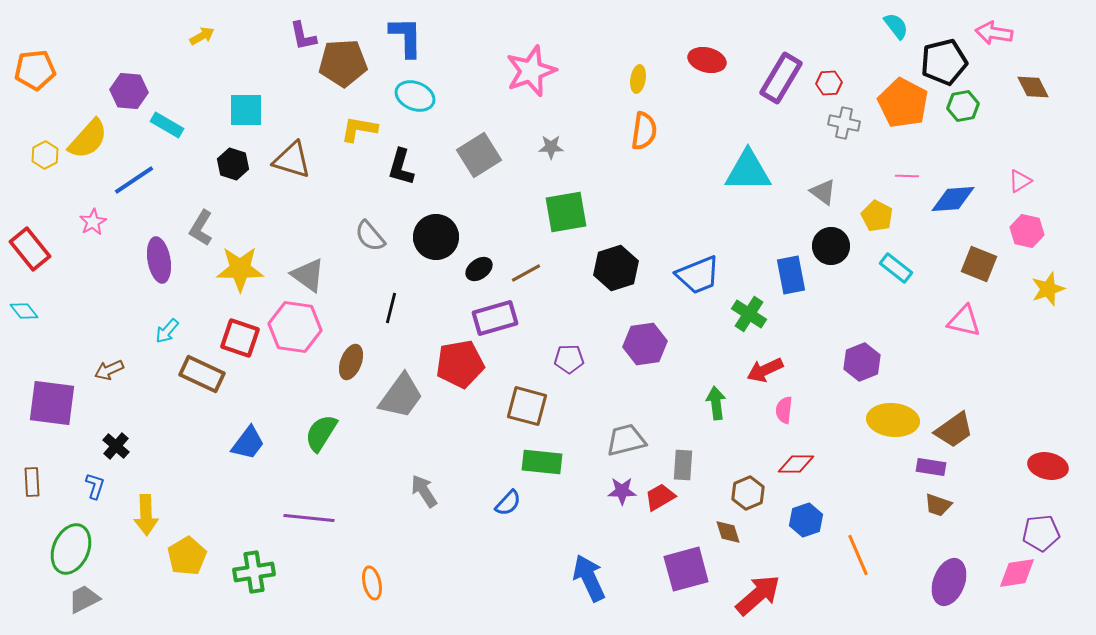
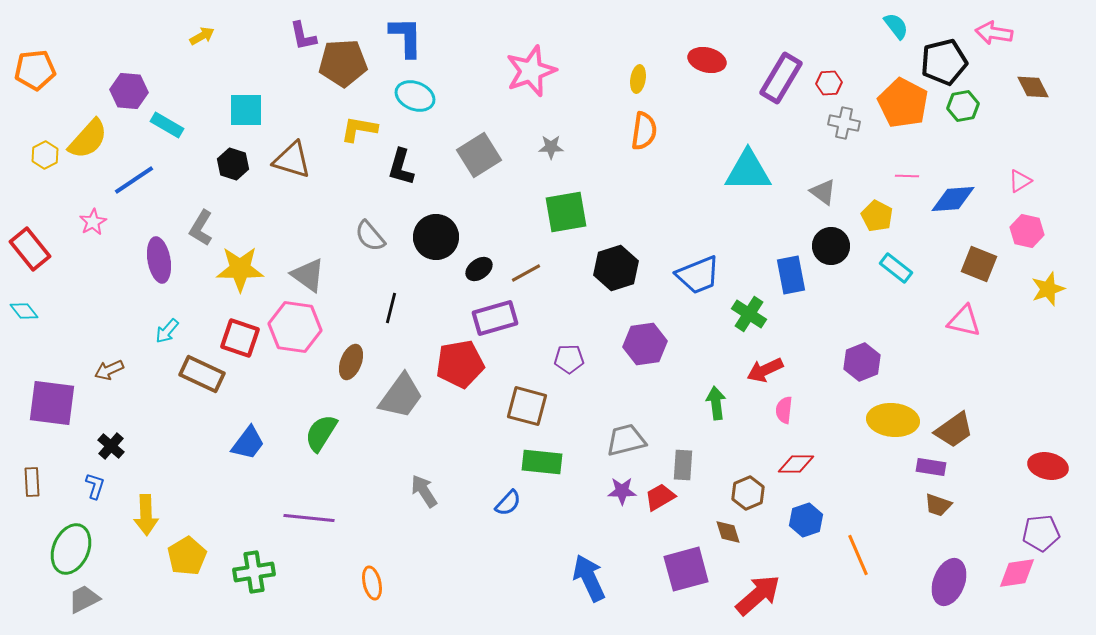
black cross at (116, 446): moved 5 px left
